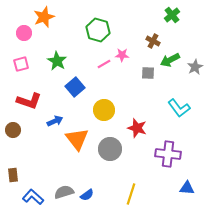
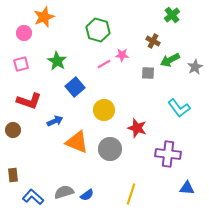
orange triangle: moved 3 px down; rotated 30 degrees counterclockwise
